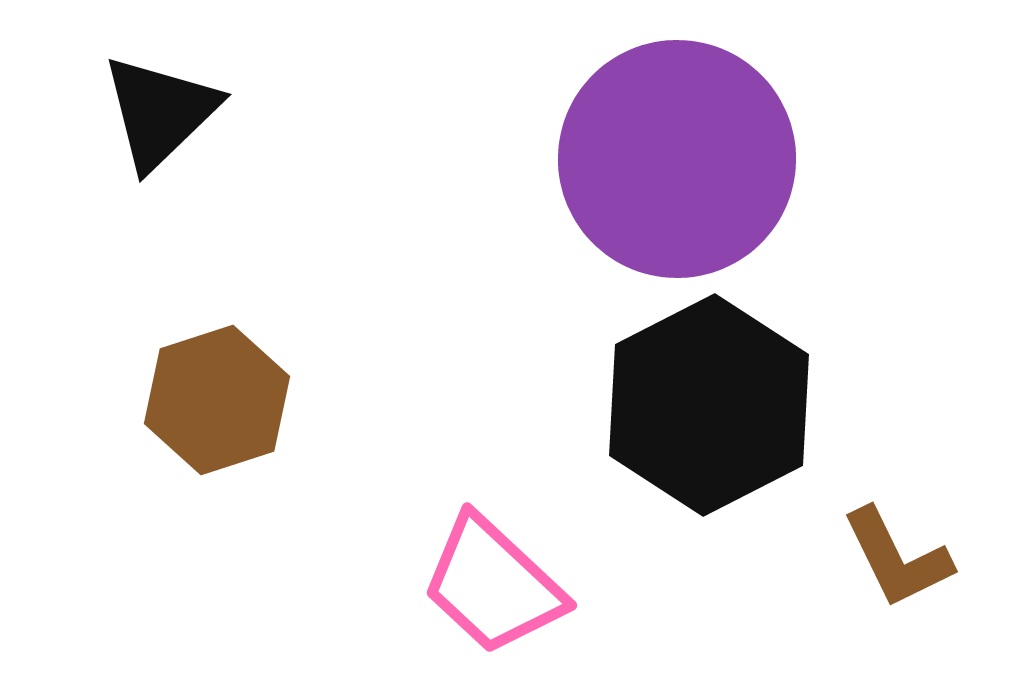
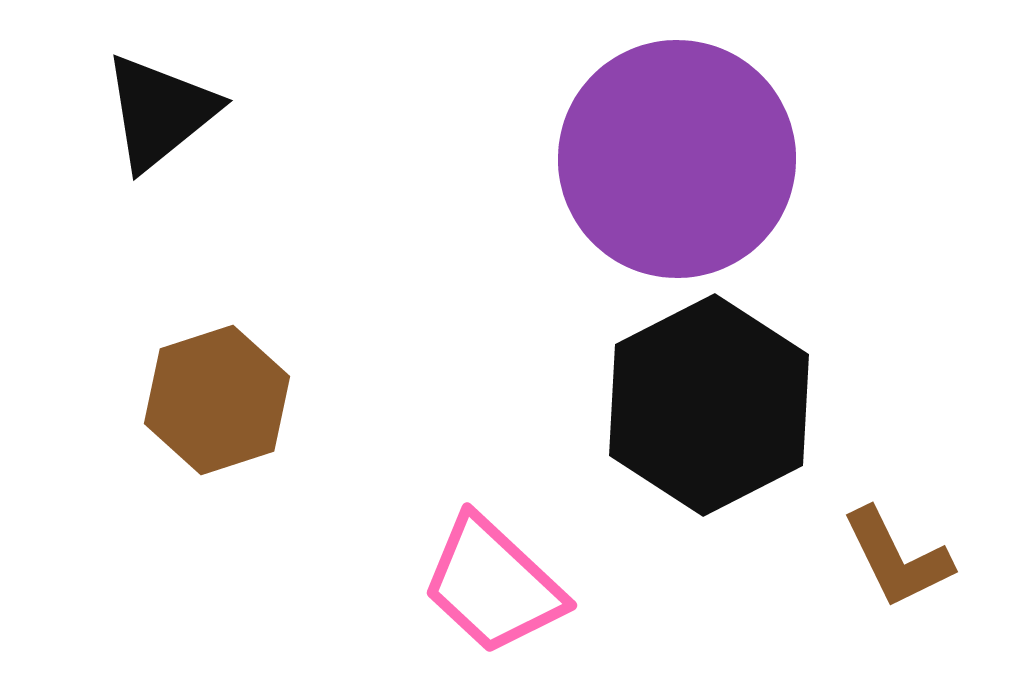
black triangle: rotated 5 degrees clockwise
